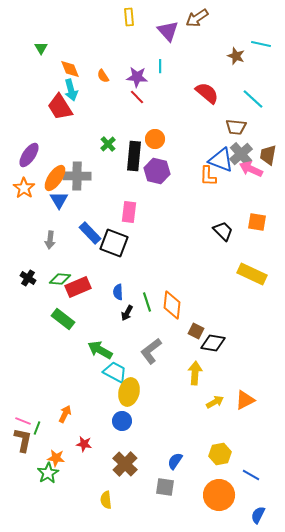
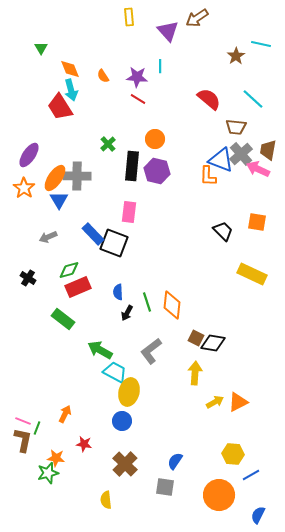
brown star at (236, 56): rotated 18 degrees clockwise
red semicircle at (207, 93): moved 2 px right, 6 px down
red line at (137, 97): moved 1 px right, 2 px down; rotated 14 degrees counterclockwise
brown trapezoid at (268, 155): moved 5 px up
black rectangle at (134, 156): moved 2 px left, 10 px down
pink arrow at (251, 169): moved 7 px right
blue rectangle at (90, 233): moved 3 px right, 1 px down
gray arrow at (50, 240): moved 2 px left, 3 px up; rotated 60 degrees clockwise
green diamond at (60, 279): moved 9 px right, 9 px up; rotated 20 degrees counterclockwise
brown square at (196, 331): moved 7 px down
orange triangle at (245, 400): moved 7 px left, 2 px down
yellow hexagon at (220, 454): moved 13 px right; rotated 15 degrees clockwise
green star at (48, 473): rotated 15 degrees clockwise
blue line at (251, 475): rotated 60 degrees counterclockwise
